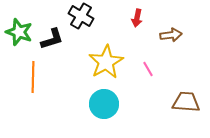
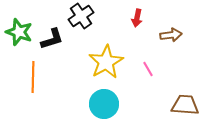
black cross: rotated 25 degrees clockwise
brown trapezoid: moved 1 px left, 3 px down
